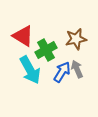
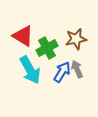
green cross: moved 1 px right, 2 px up
